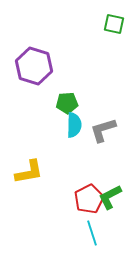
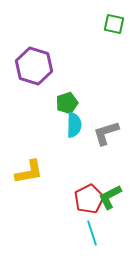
green pentagon: rotated 15 degrees counterclockwise
gray L-shape: moved 3 px right, 3 px down
